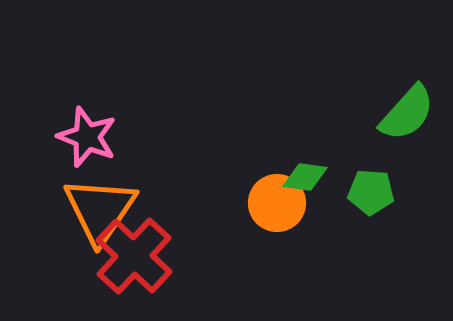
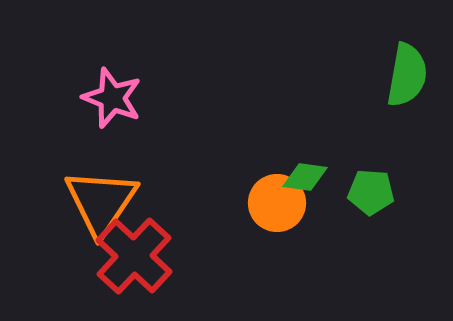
green semicircle: moved 38 px up; rotated 32 degrees counterclockwise
pink star: moved 25 px right, 39 px up
orange triangle: moved 1 px right, 8 px up
